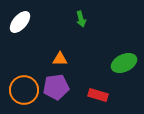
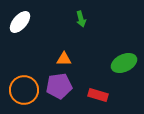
orange triangle: moved 4 px right
purple pentagon: moved 3 px right, 1 px up
